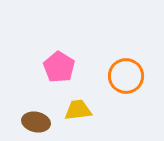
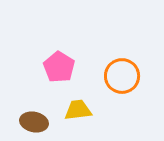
orange circle: moved 4 px left
brown ellipse: moved 2 px left
